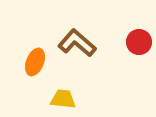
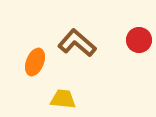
red circle: moved 2 px up
